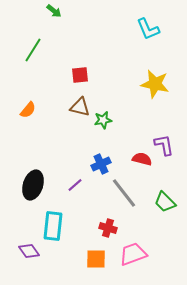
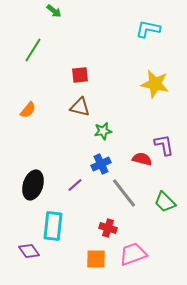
cyan L-shape: rotated 125 degrees clockwise
green star: moved 11 px down
